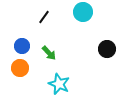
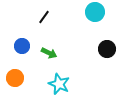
cyan circle: moved 12 px right
green arrow: rotated 21 degrees counterclockwise
orange circle: moved 5 px left, 10 px down
